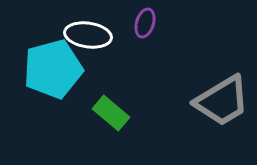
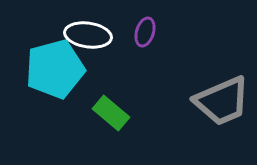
purple ellipse: moved 9 px down
cyan pentagon: moved 2 px right
gray trapezoid: rotated 8 degrees clockwise
